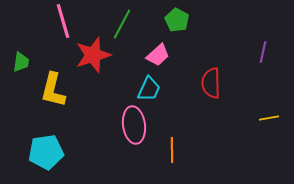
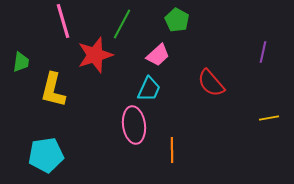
red star: moved 2 px right
red semicircle: rotated 40 degrees counterclockwise
cyan pentagon: moved 3 px down
